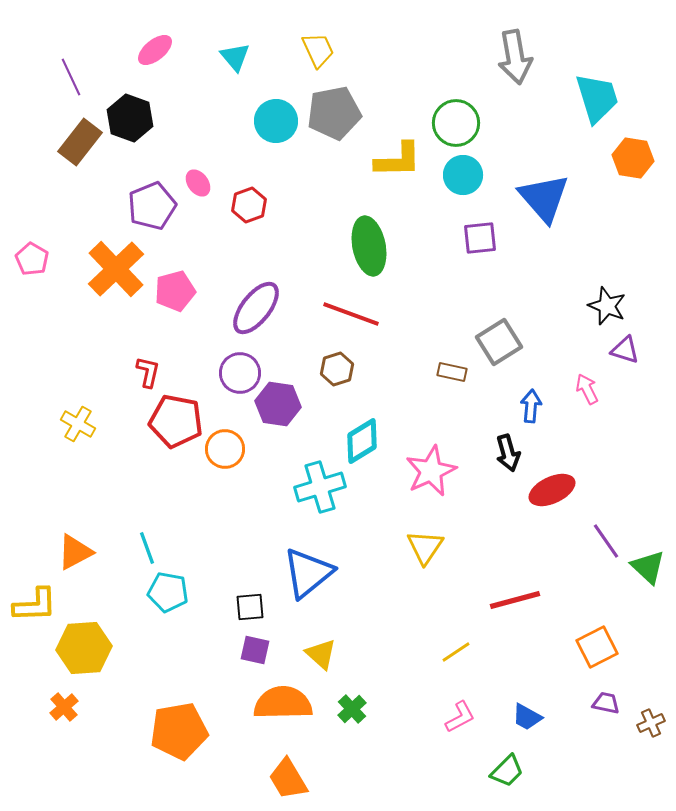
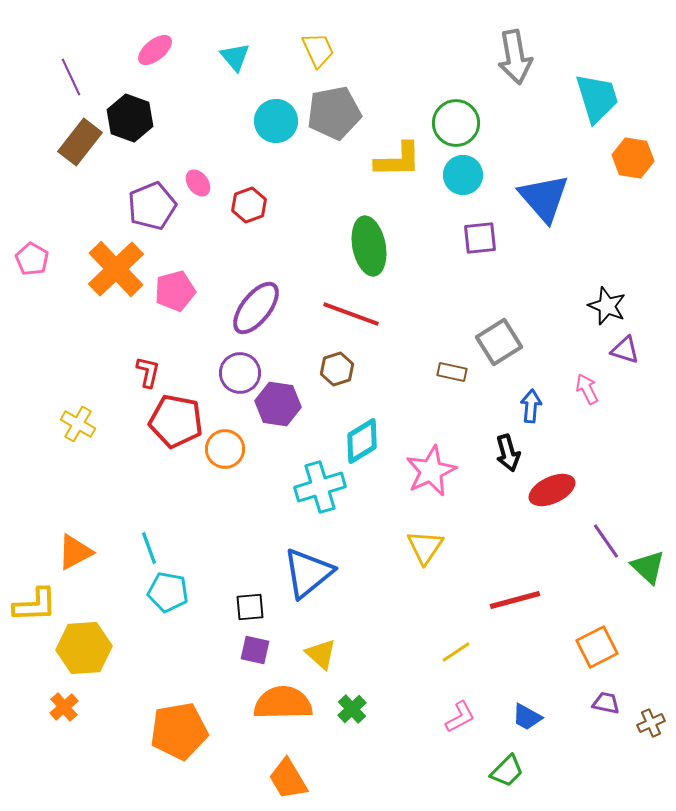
cyan line at (147, 548): moved 2 px right
